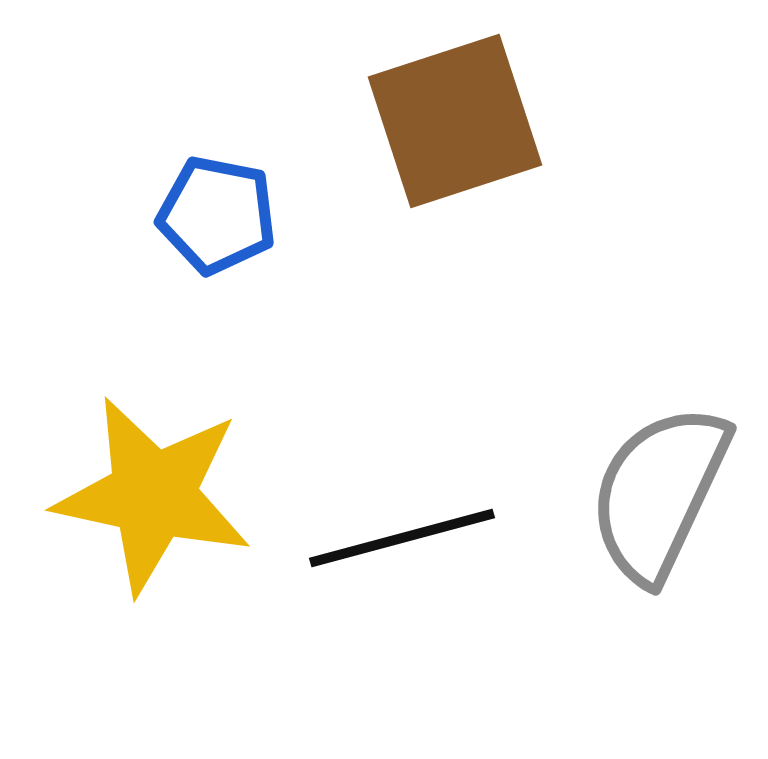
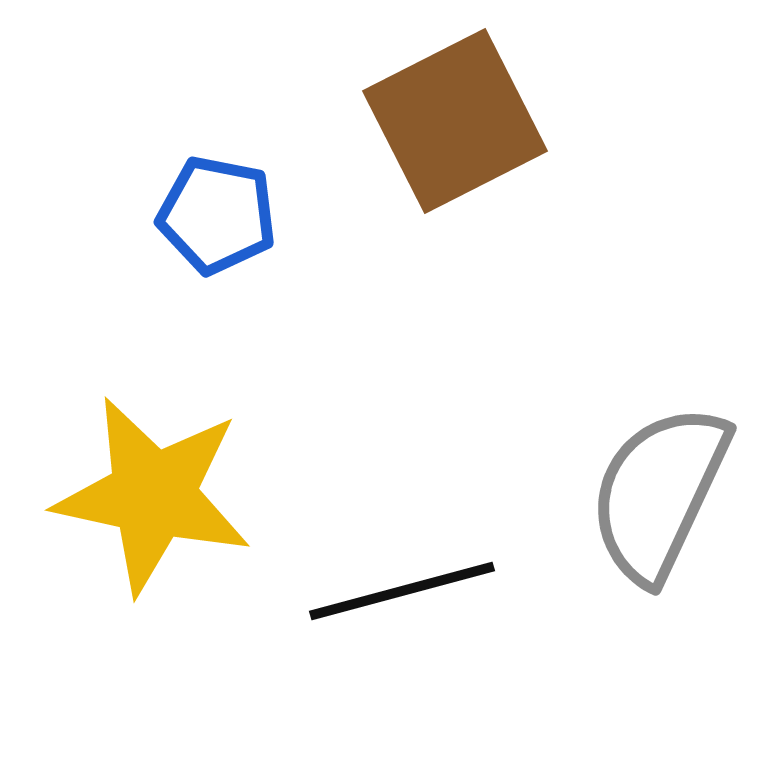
brown square: rotated 9 degrees counterclockwise
black line: moved 53 px down
